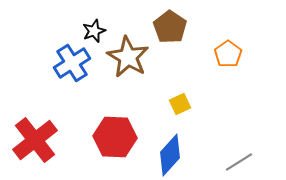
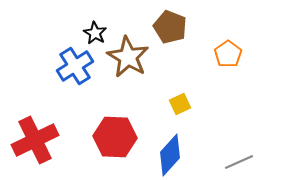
brown pentagon: rotated 12 degrees counterclockwise
black star: moved 1 px right, 2 px down; rotated 20 degrees counterclockwise
blue cross: moved 3 px right, 3 px down
red cross: rotated 12 degrees clockwise
gray line: rotated 8 degrees clockwise
